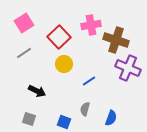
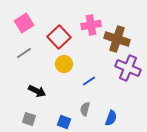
brown cross: moved 1 px right, 1 px up
